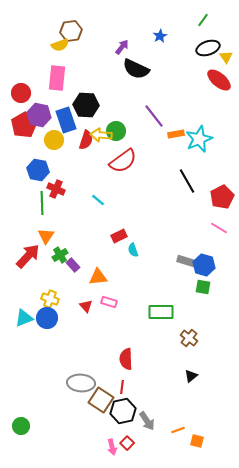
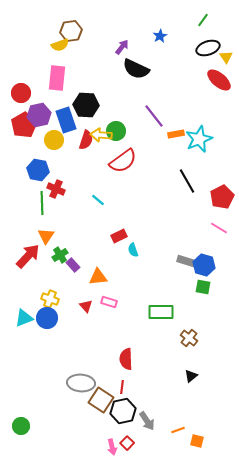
purple hexagon at (39, 115): rotated 25 degrees counterclockwise
